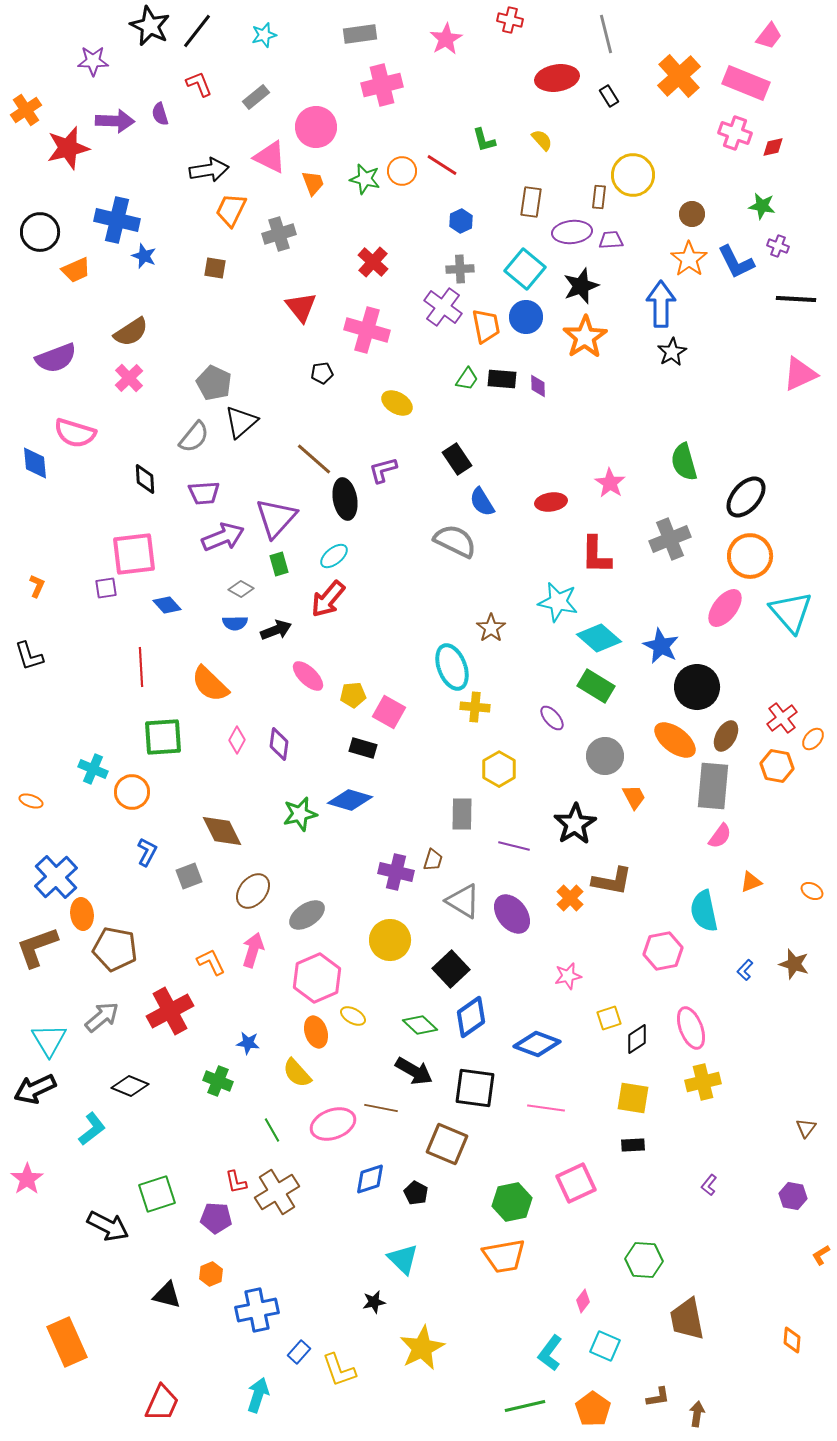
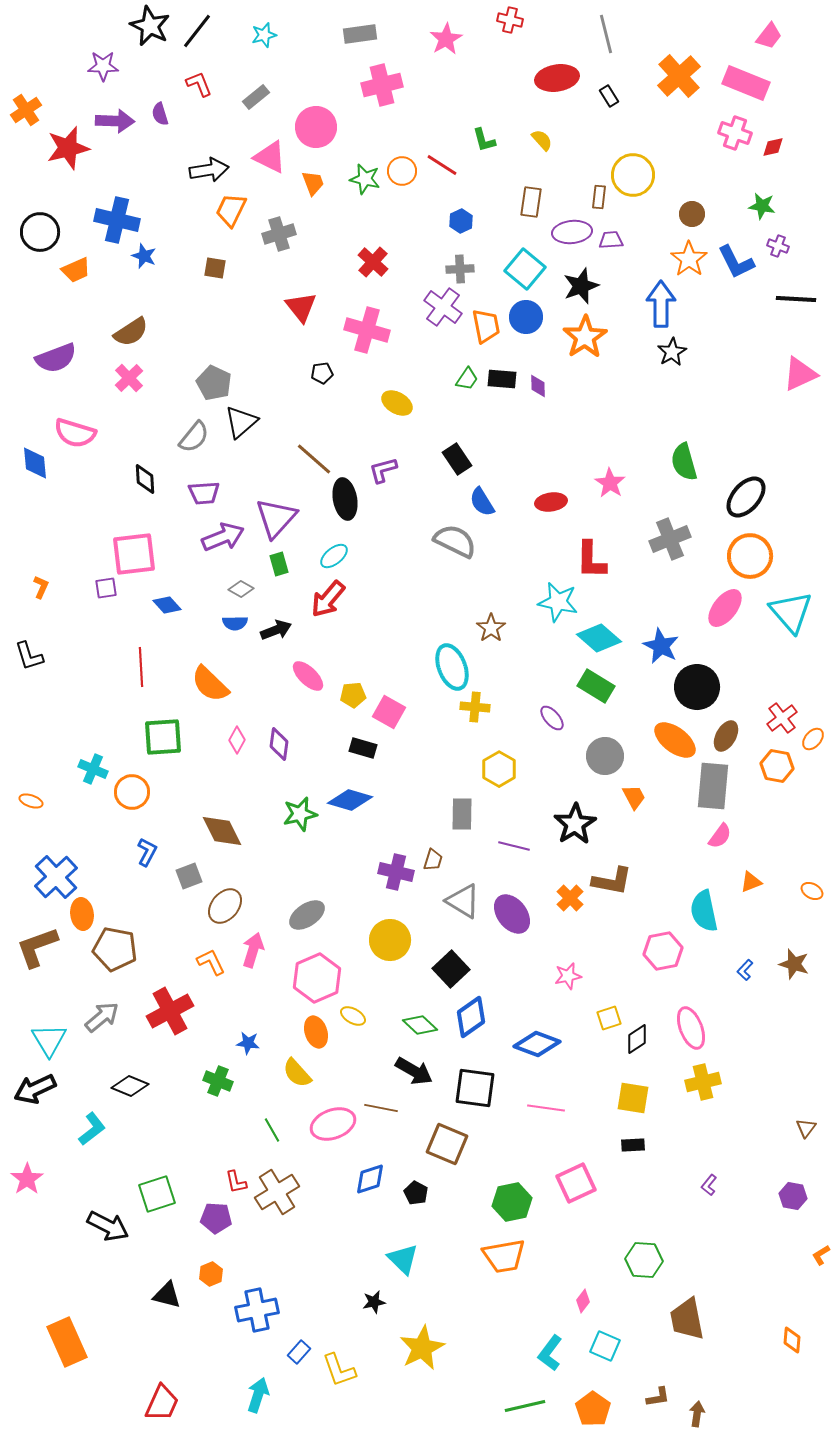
purple star at (93, 61): moved 10 px right, 5 px down
red L-shape at (596, 555): moved 5 px left, 5 px down
orange L-shape at (37, 586): moved 4 px right, 1 px down
brown ellipse at (253, 891): moved 28 px left, 15 px down
